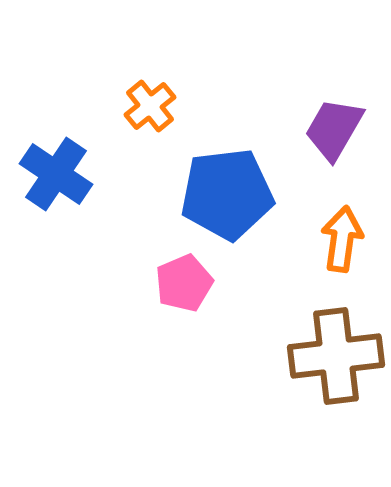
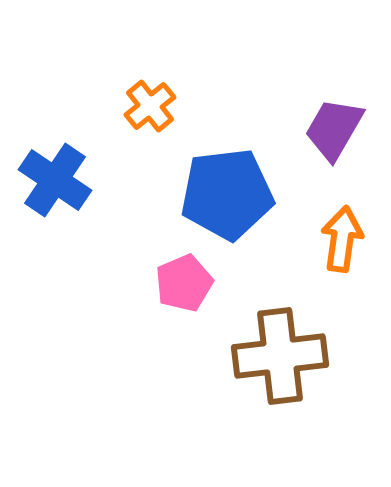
blue cross: moved 1 px left, 6 px down
brown cross: moved 56 px left
